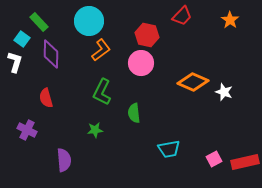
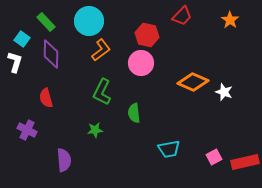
green rectangle: moved 7 px right
pink square: moved 2 px up
